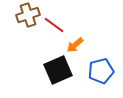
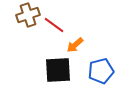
black square: rotated 20 degrees clockwise
